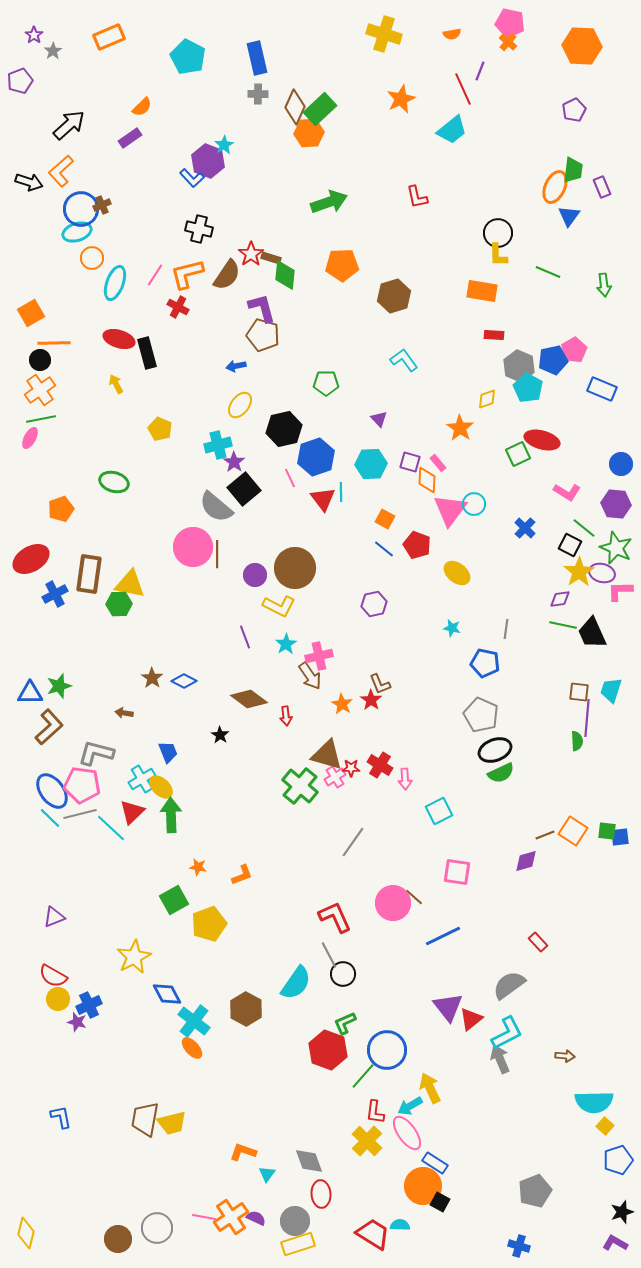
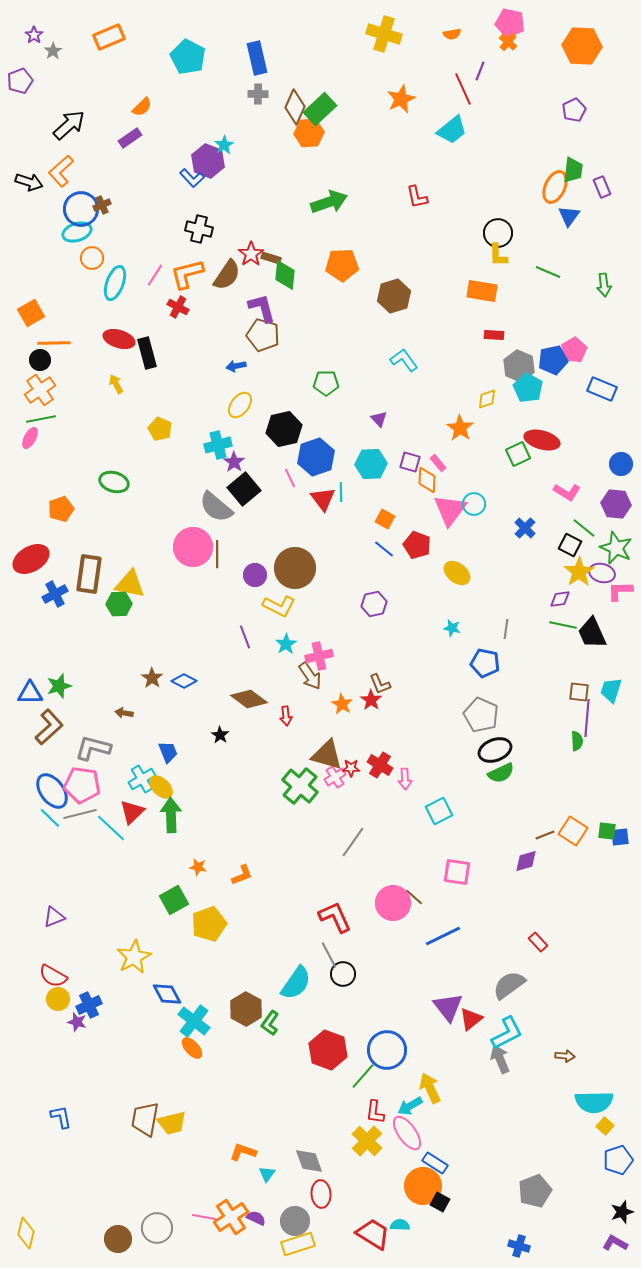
gray L-shape at (96, 753): moved 3 px left, 5 px up
green L-shape at (345, 1023): moved 75 px left; rotated 30 degrees counterclockwise
